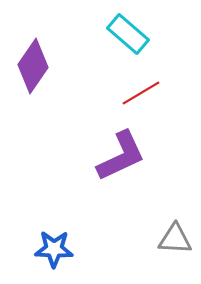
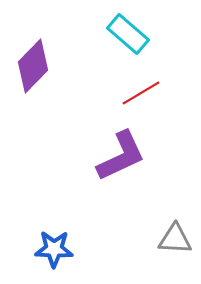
purple diamond: rotated 10 degrees clockwise
